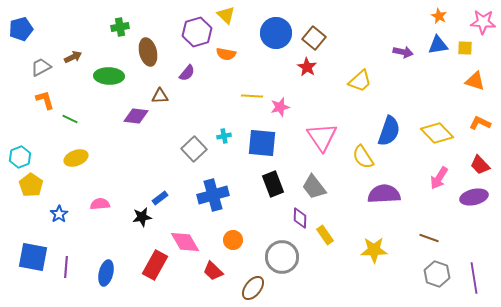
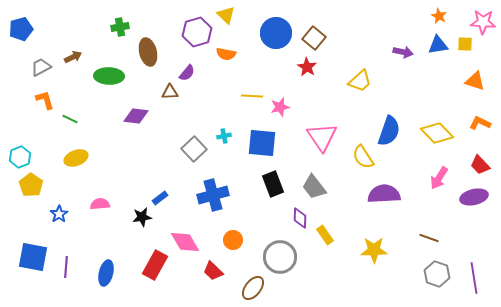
yellow square at (465, 48): moved 4 px up
brown triangle at (160, 96): moved 10 px right, 4 px up
gray circle at (282, 257): moved 2 px left
